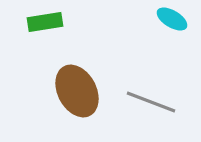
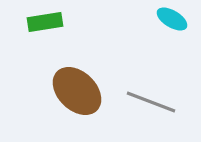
brown ellipse: rotated 18 degrees counterclockwise
